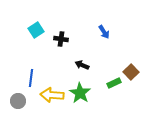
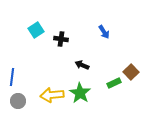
blue line: moved 19 px left, 1 px up
yellow arrow: rotated 10 degrees counterclockwise
